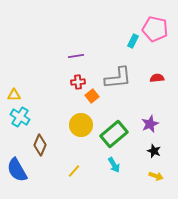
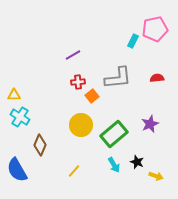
pink pentagon: rotated 25 degrees counterclockwise
purple line: moved 3 px left, 1 px up; rotated 21 degrees counterclockwise
black star: moved 17 px left, 11 px down
